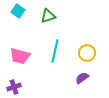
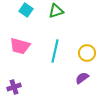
cyan square: moved 8 px right, 1 px up
green triangle: moved 8 px right, 5 px up
pink trapezoid: moved 10 px up
